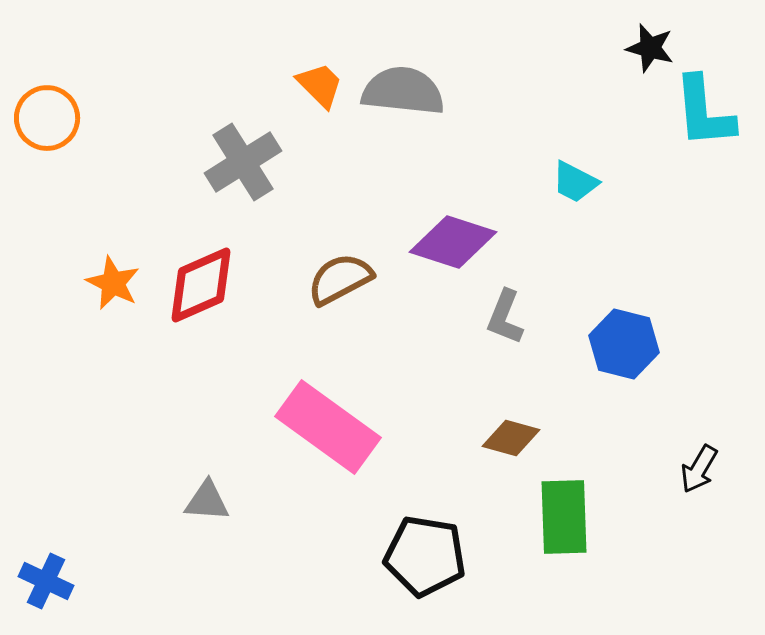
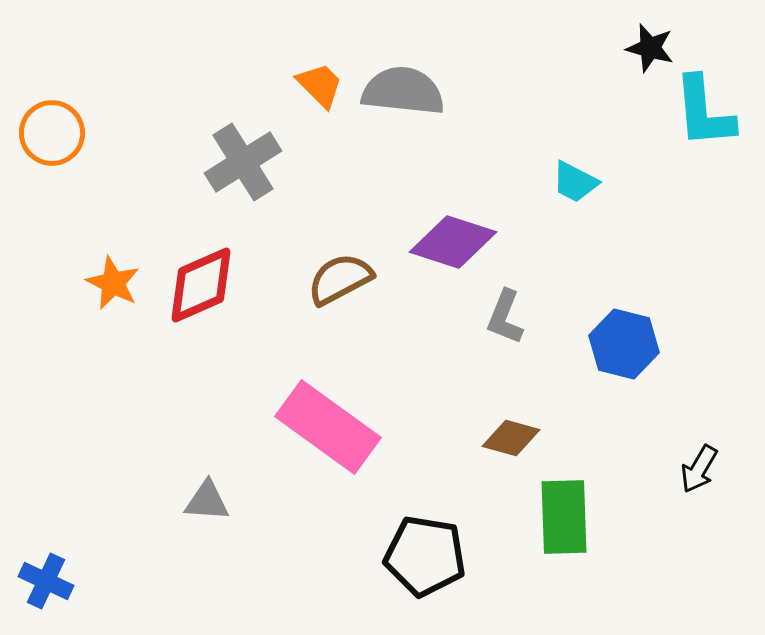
orange circle: moved 5 px right, 15 px down
